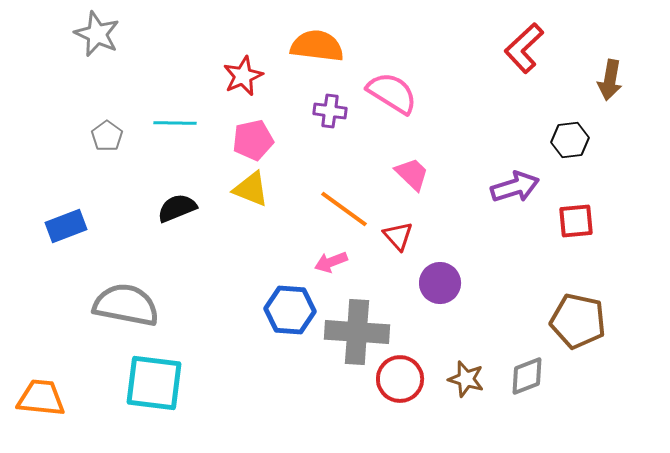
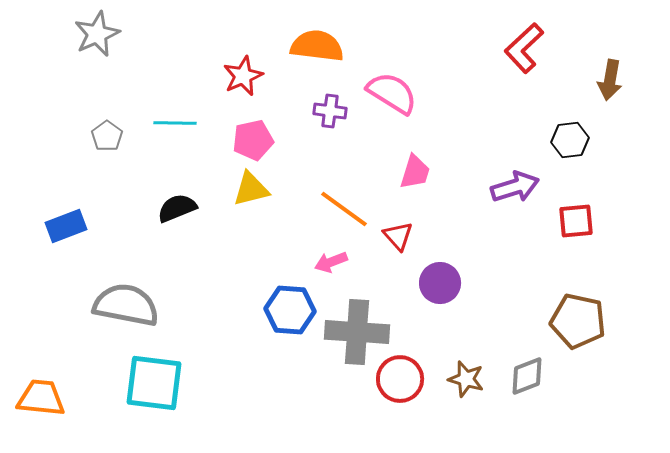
gray star: rotated 24 degrees clockwise
pink trapezoid: moved 3 px right, 2 px up; rotated 63 degrees clockwise
yellow triangle: rotated 36 degrees counterclockwise
